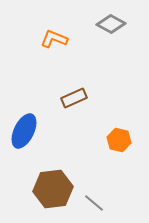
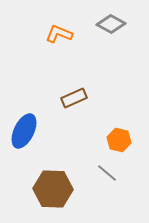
orange L-shape: moved 5 px right, 5 px up
brown hexagon: rotated 9 degrees clockwise
gray line: moved 13 px right, 30 px up
